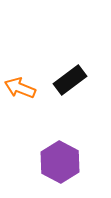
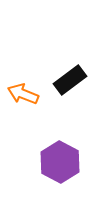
orange arrow: moved 3 px right, 6 px down
